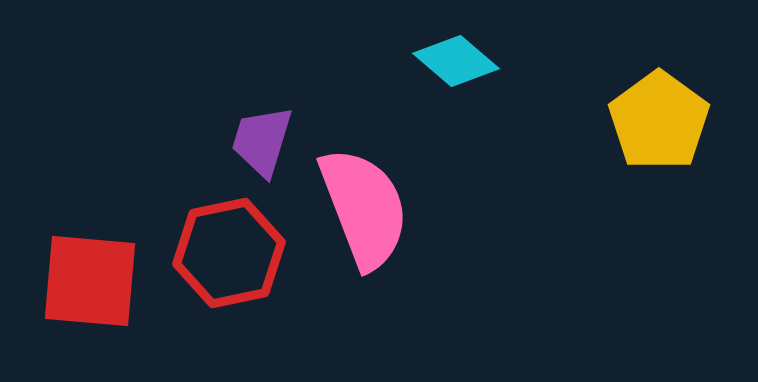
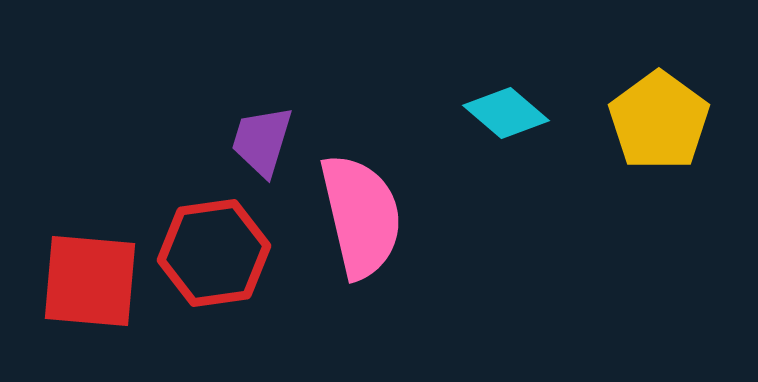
cyan diamond: moved 50 px right, 52 px down
pink semicircle: moved 3 px left, 8 px down; rotated 8 degrees clockwise
red hexagon: moved 15 px left; rotated 4 degrees clockwise
